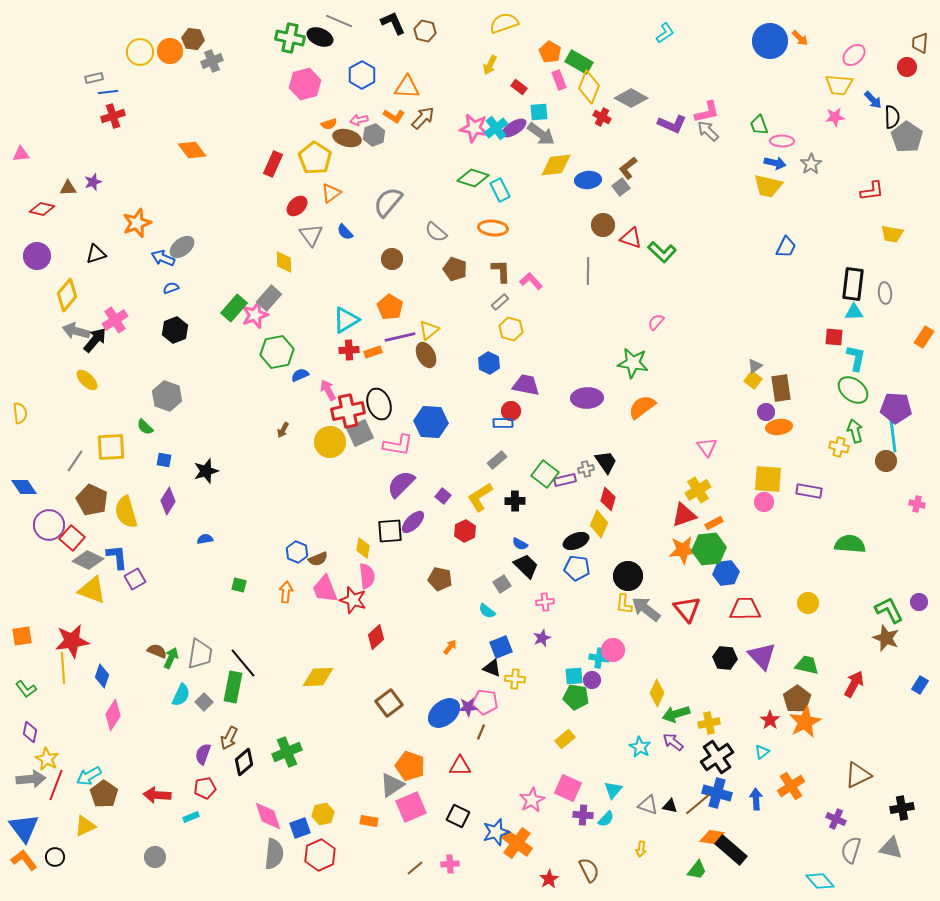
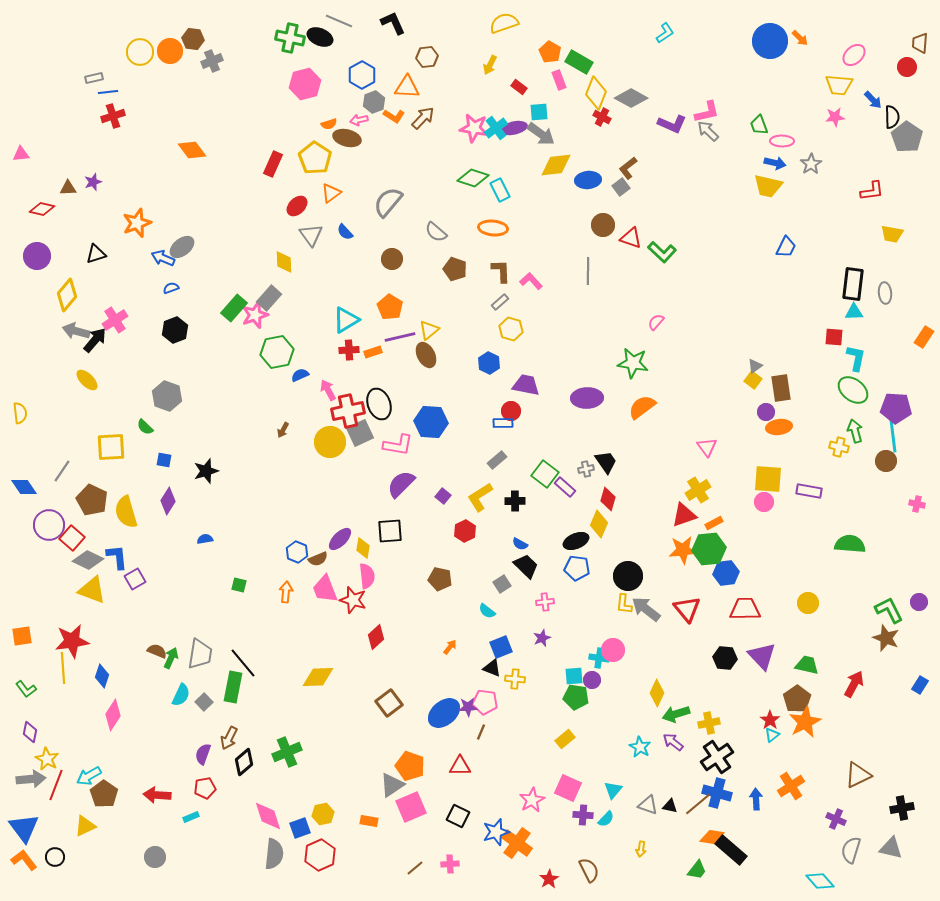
brown hexagon at (425, 31): moved 2 px right, 26 px down; rotated 20 degrees counterclockwise
yellow diamond at (589, 87): moved 7 px right, 6 px down
purple ellipse at (514, 128): rotated 20 degrees clockwise
gray hexagon at (374, 135): moved 33 px up
gray line at (75, 461): moved 13 px left, 10 px down
purple rectangle at (565, 480): moved 7 px down; rotated 55 degrees clockwise
purple ellipse at (413, 522): moved 73 px left, 17 px down
cyan triangle at (762, 752): moved 10 px right, 17 px up
